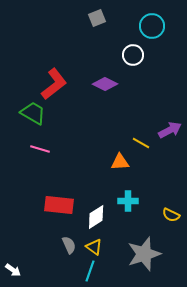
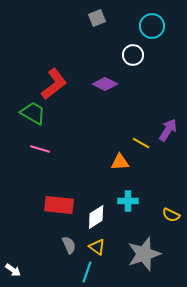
purple arrow: moved 2 px left; rotated 30 degrees counterclockwise
yellow triangle: moved 3 px right
cyan line: moved 3 px left, 1 px down
